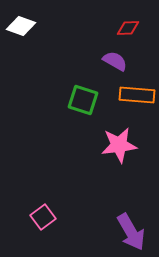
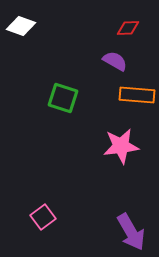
green square: moved 20 px left, 2 px up
pink star: moved 2 px right, 1 px down
